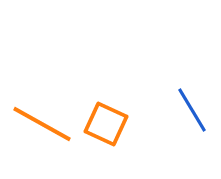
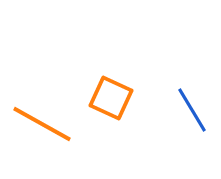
orange square: moved 5 px right, 26 px up
